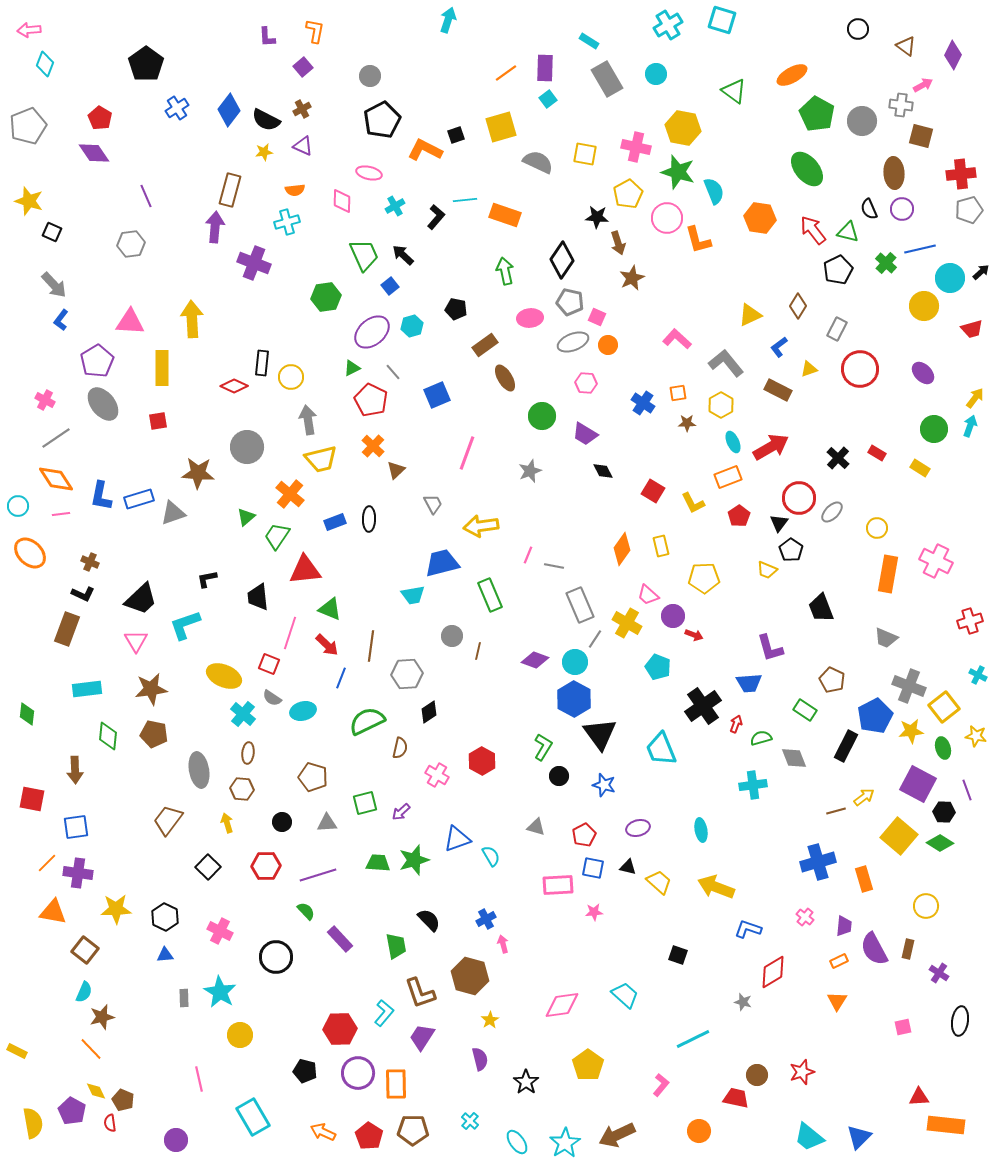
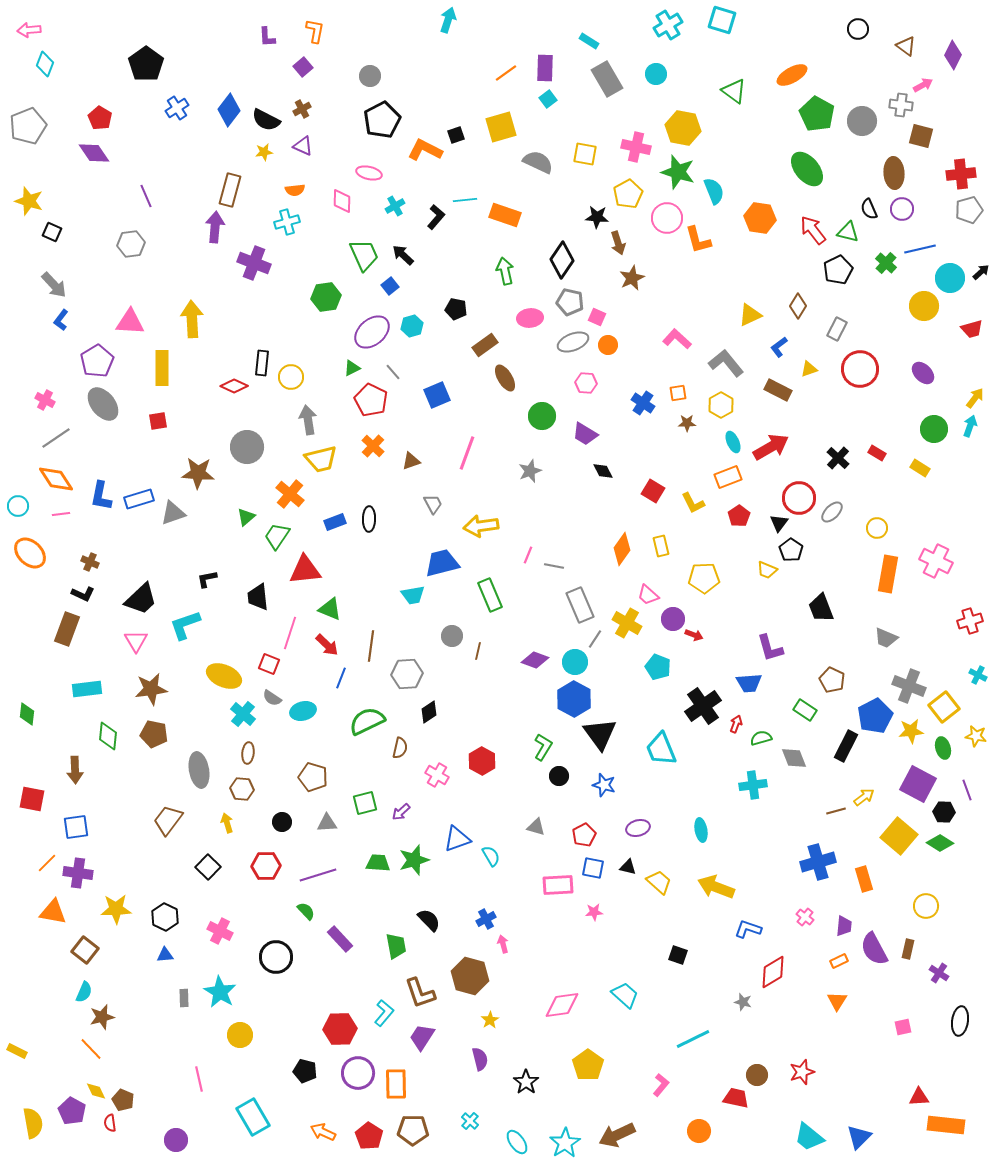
brown triangle at (396, 470): moved 15 px right, 9 px up; rotated 24 degrees clockwise
purple circle at (673, 616): moved 3 px down
